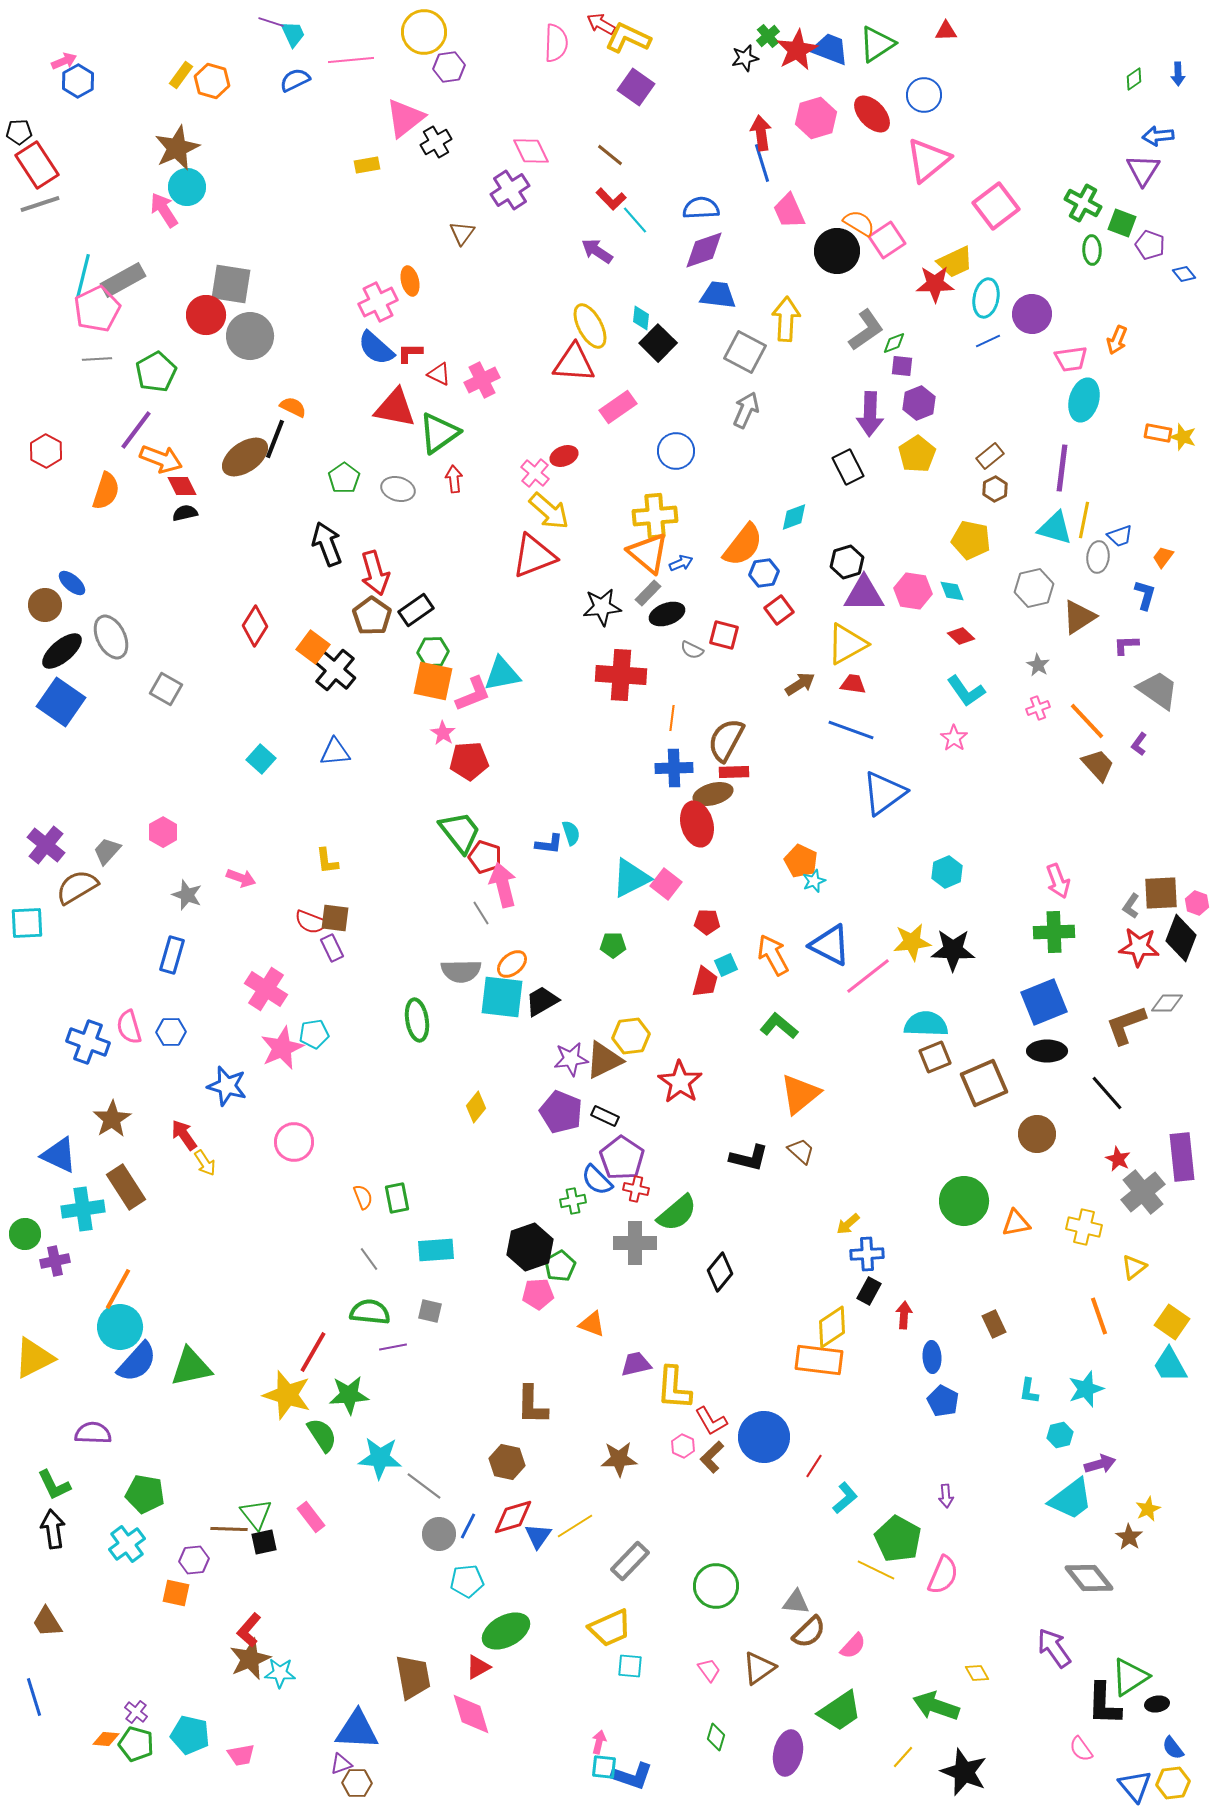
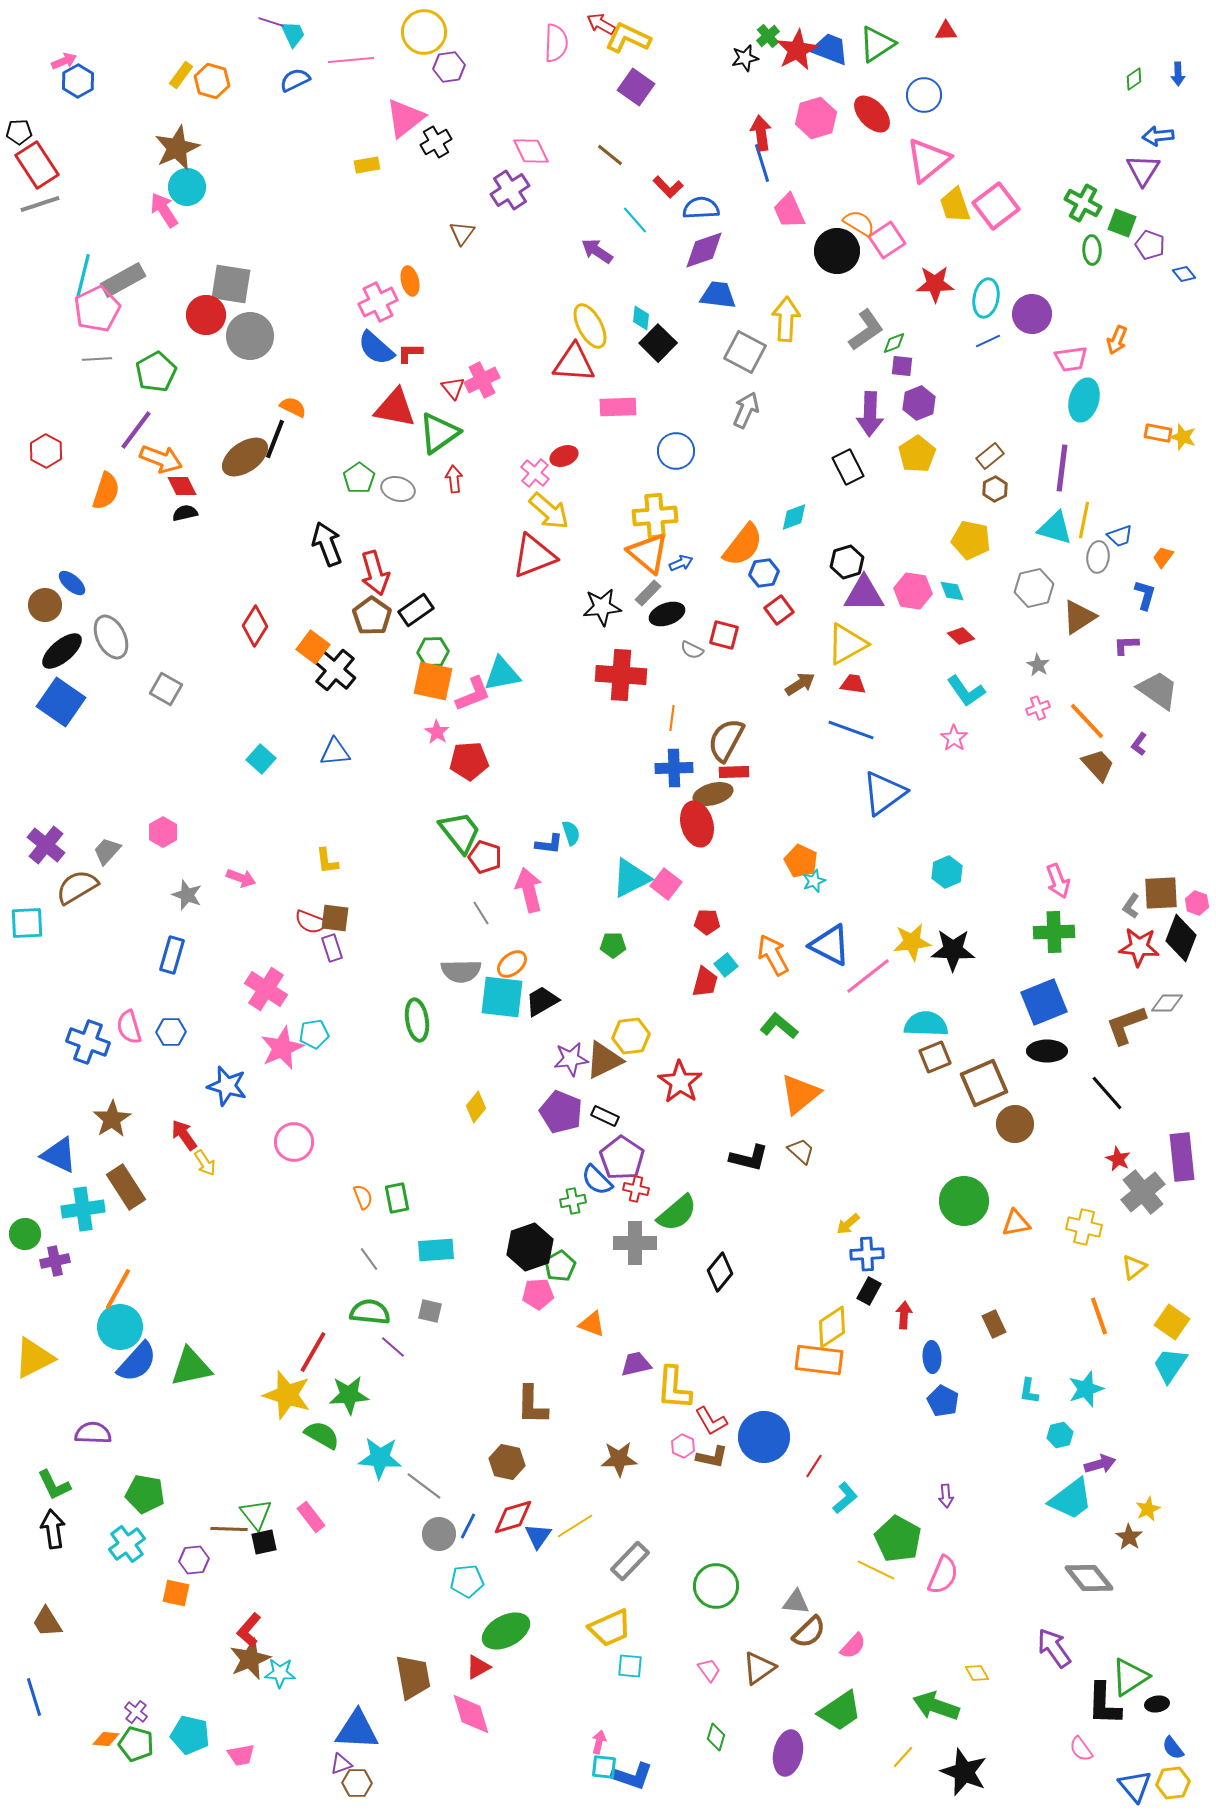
red L-shape at (611, 199): moved 57 px right, 12 px up
yellow trapezoid at (955, 262): moved 57 px up; rotated 96 degrees clockwise
red triangle at (439, 374): moved 14 px right, 14 px down; rotated 25 degrees clockwise
pink rectangle at (618, 407): rotated 33 degrees clockwise
green pentagon at (344, 478): moved 15 px right
pink star at (443, 733): moved 6 px left, 1 px up
pink arrow at (503, 885): moved 26 px right, 5 px down
purple rectangle at (332, 948): rotated 8 degrees clockwise
cyan square at (726, 965): rotated 15 degrees counterclockwise
brown circle at (1037, 1134): moved 22 px left, 10 px up
purple line at (393, 1347): rotated 52 degrees clockwise
cyan trapezoid at (1170, 1365): rotated 63 degrees clockwise
green semicircle at (322, 1435): rotated 27 degrees counterclockwise
brown L-shape at (712, 1457): rotated 124 degrees counterclockwise
